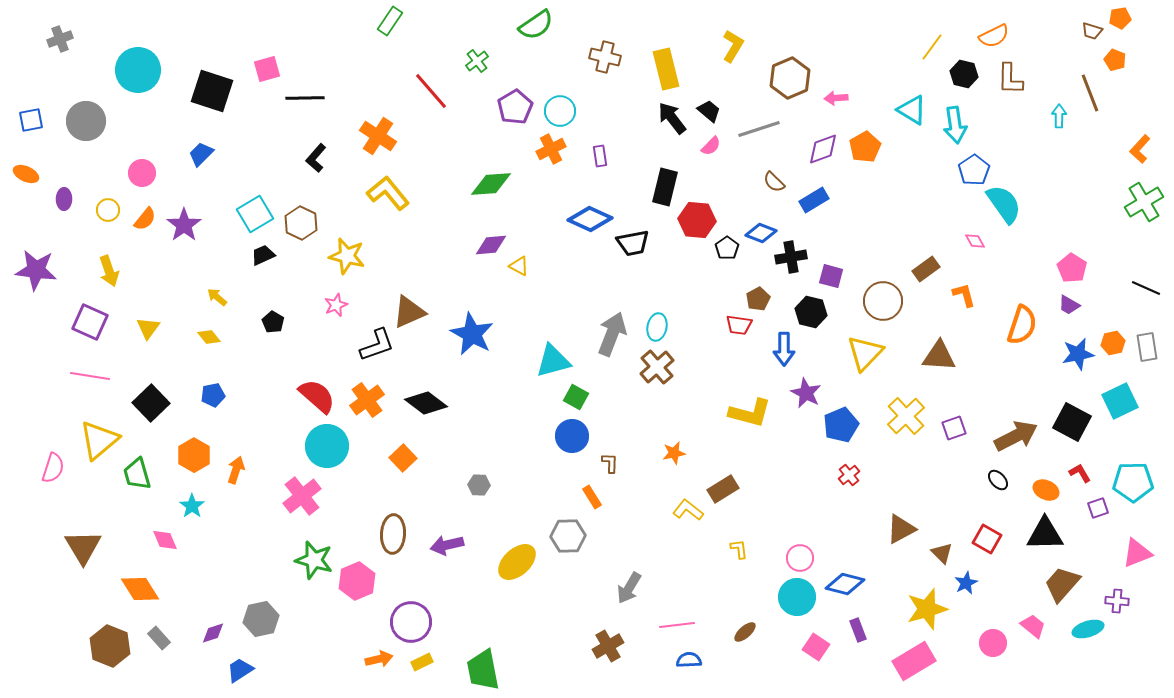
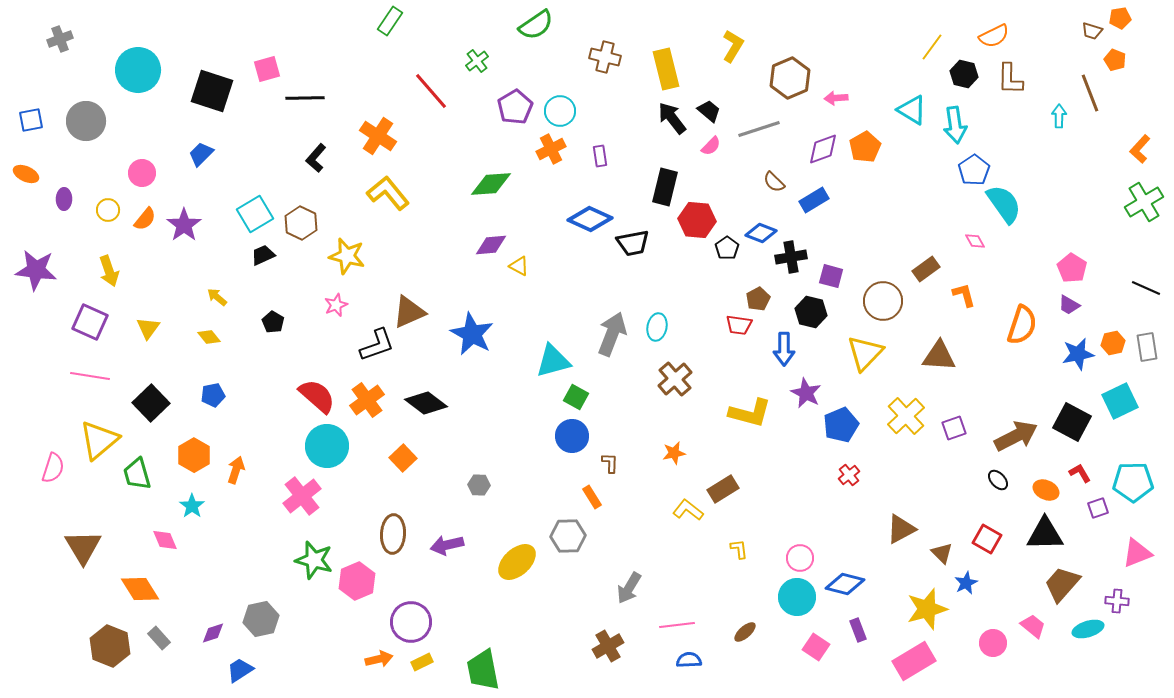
brown cross at (657, 367): moved 18 px right, 12 px down
